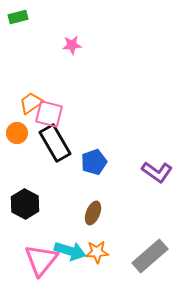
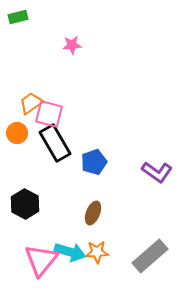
cyan arrow: moved 1 px down
